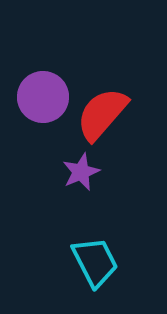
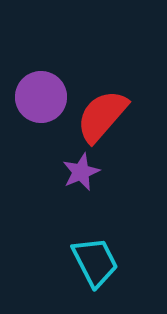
purple circle: moved 2 px left
red semicircle: moved 2 px down
